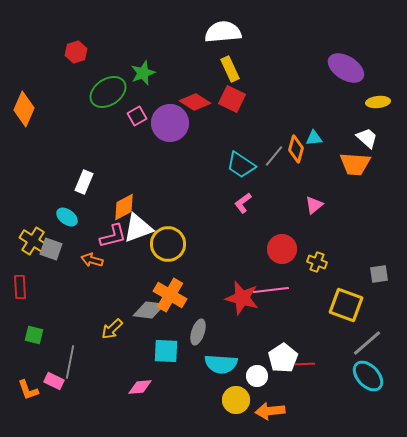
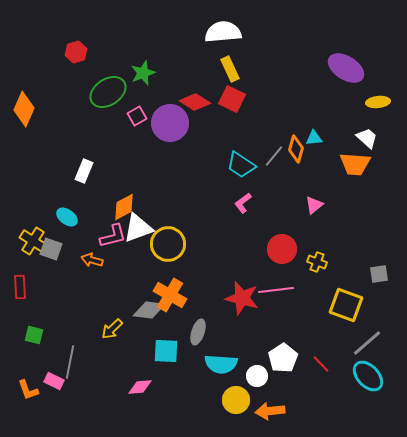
white rectangle at (84, 182): moved 11 px up
pink line at (271, 290): moved 5 px right
red line at (305, 364): moved 16 px right; rotated 48 degrees clockwise
